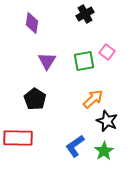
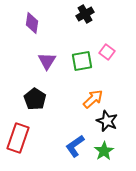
green square: moved 2 px left
red rectangle: rotated 72 degrees counterclockwise
